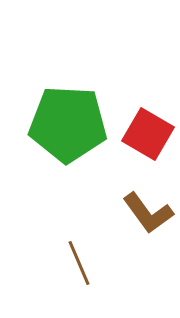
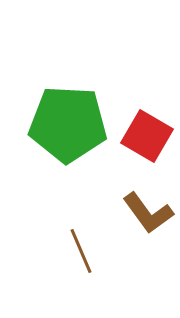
red square: moved 1 px left, 2 px down
brown line: moved 2 px right, 12 px up
